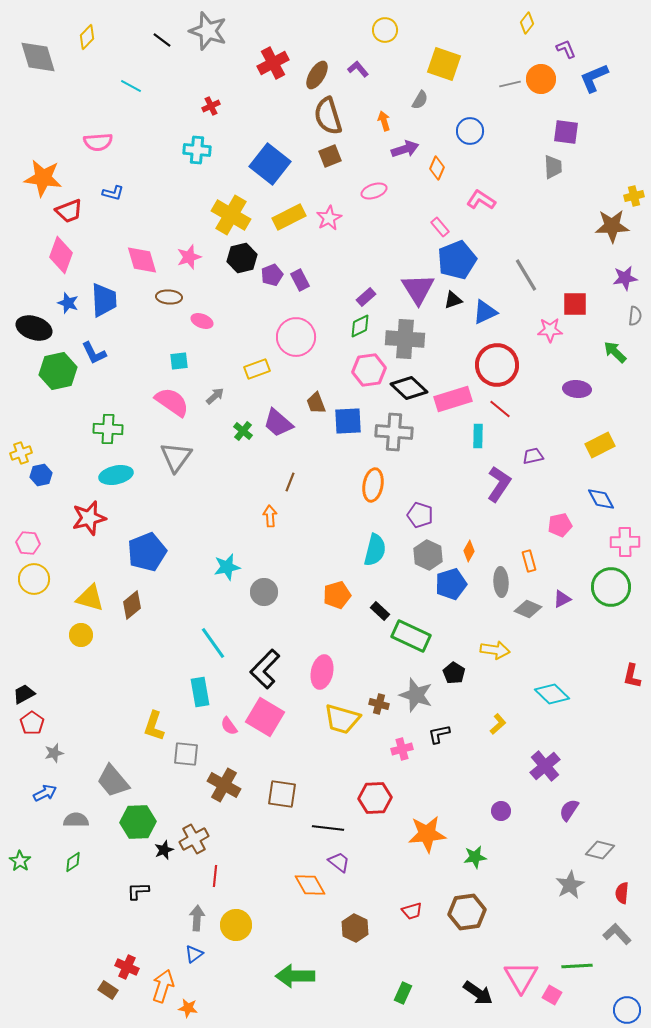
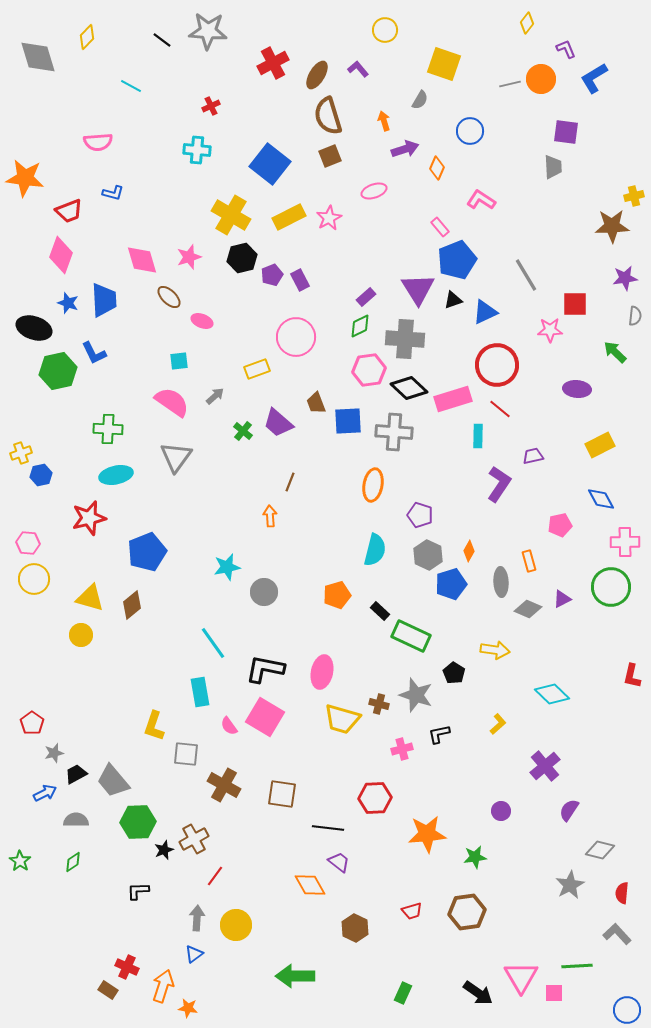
gray star at (208, 31): rotated 15 degrees counterclockwise
blue L-shape at (594, 78): rotated 8 degrees counterclockwise
orange star at (43, 178): moved 18 px left
brown ellipse at (169, 297): rotated 40 degrees clockwise
black L-shape at (265, 669): rotated 57 degrees clockwise
black trapezoid at (24, 694): moved 52 px right, 80 px down
red line at (215, 876): rotated 30 degrees clockwise
pink square at (552, 995): moved 2 px right, 2 px up; rotated 30 degrees counterclockwise
